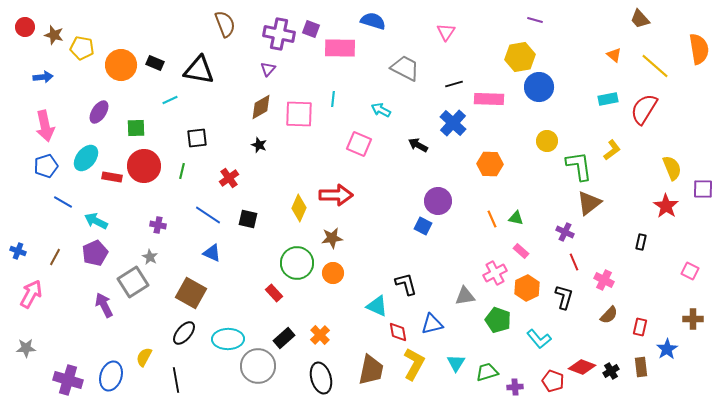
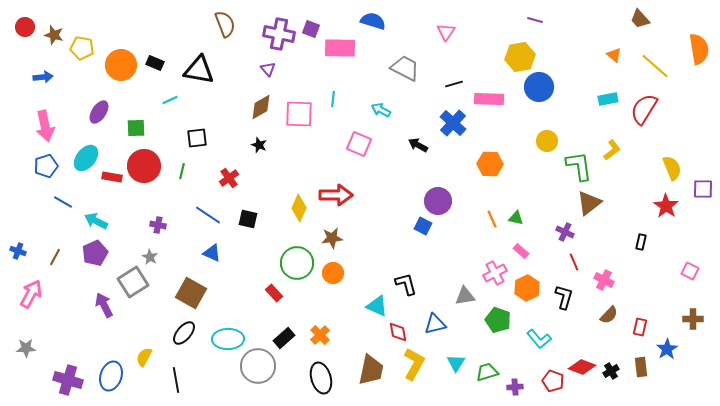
purple triangle at (268, 69): rotated 21 degrees counterclockwise
blue triangle at (432, 324): moved 3 px right
